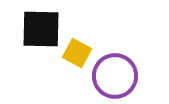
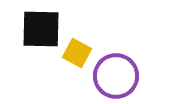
purple circle: moved 1 px right
